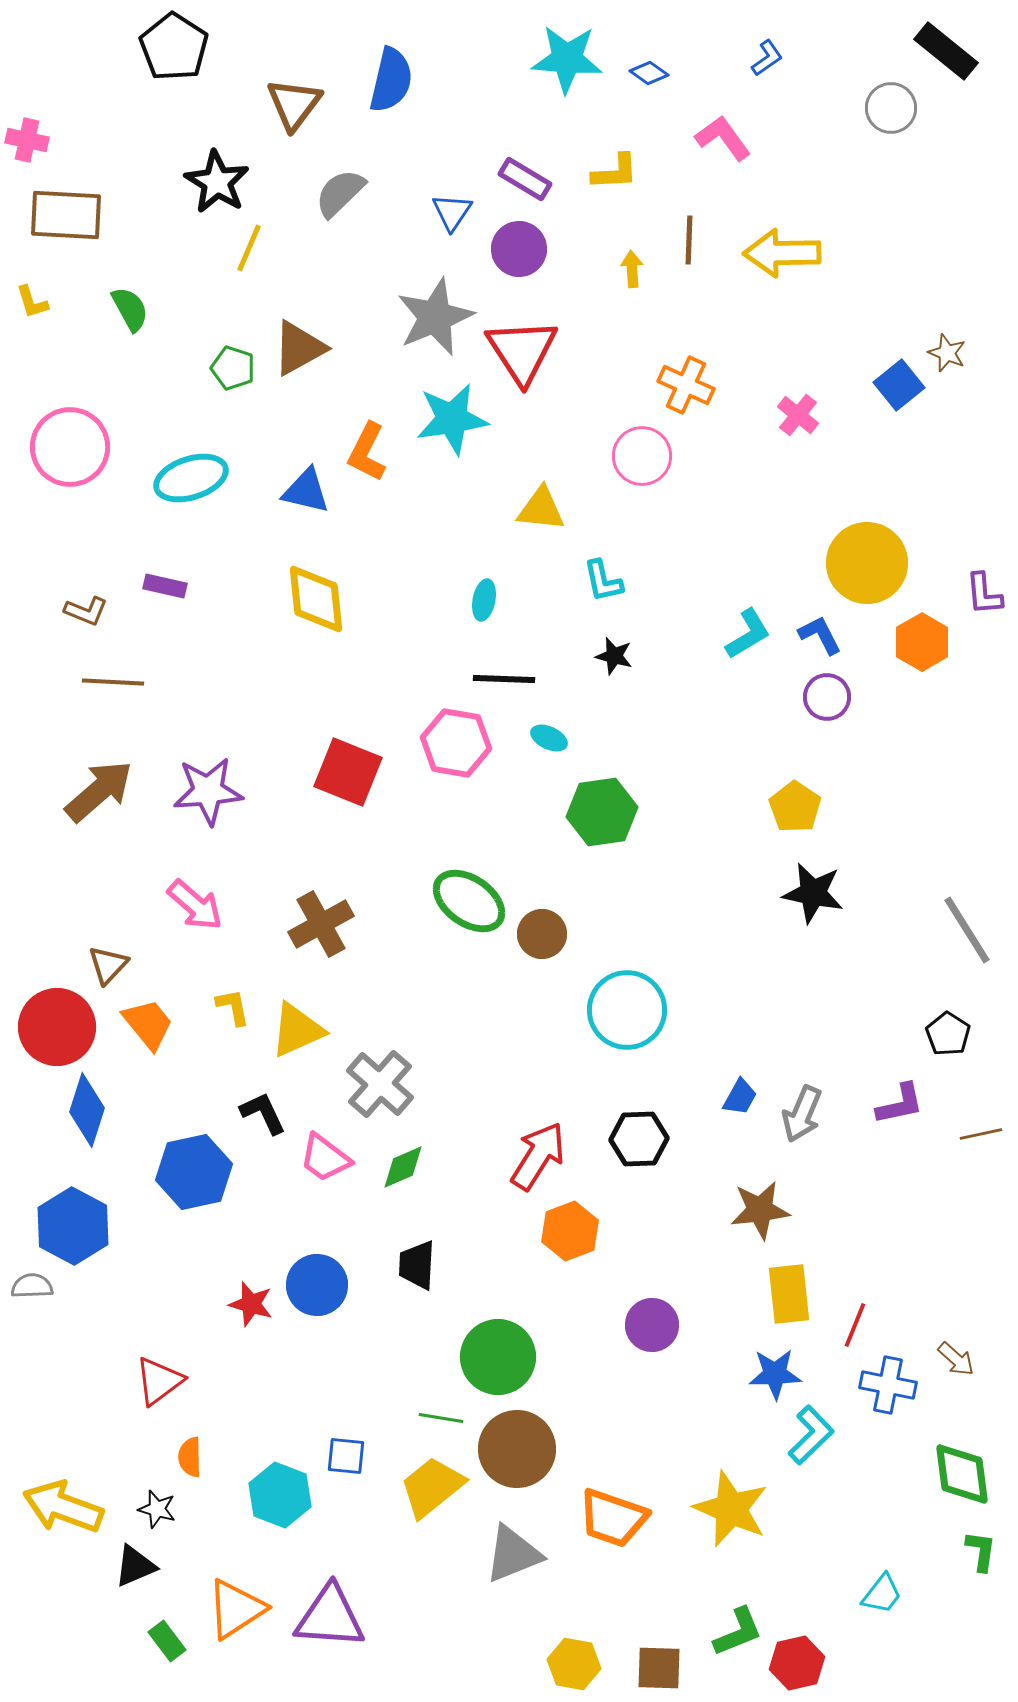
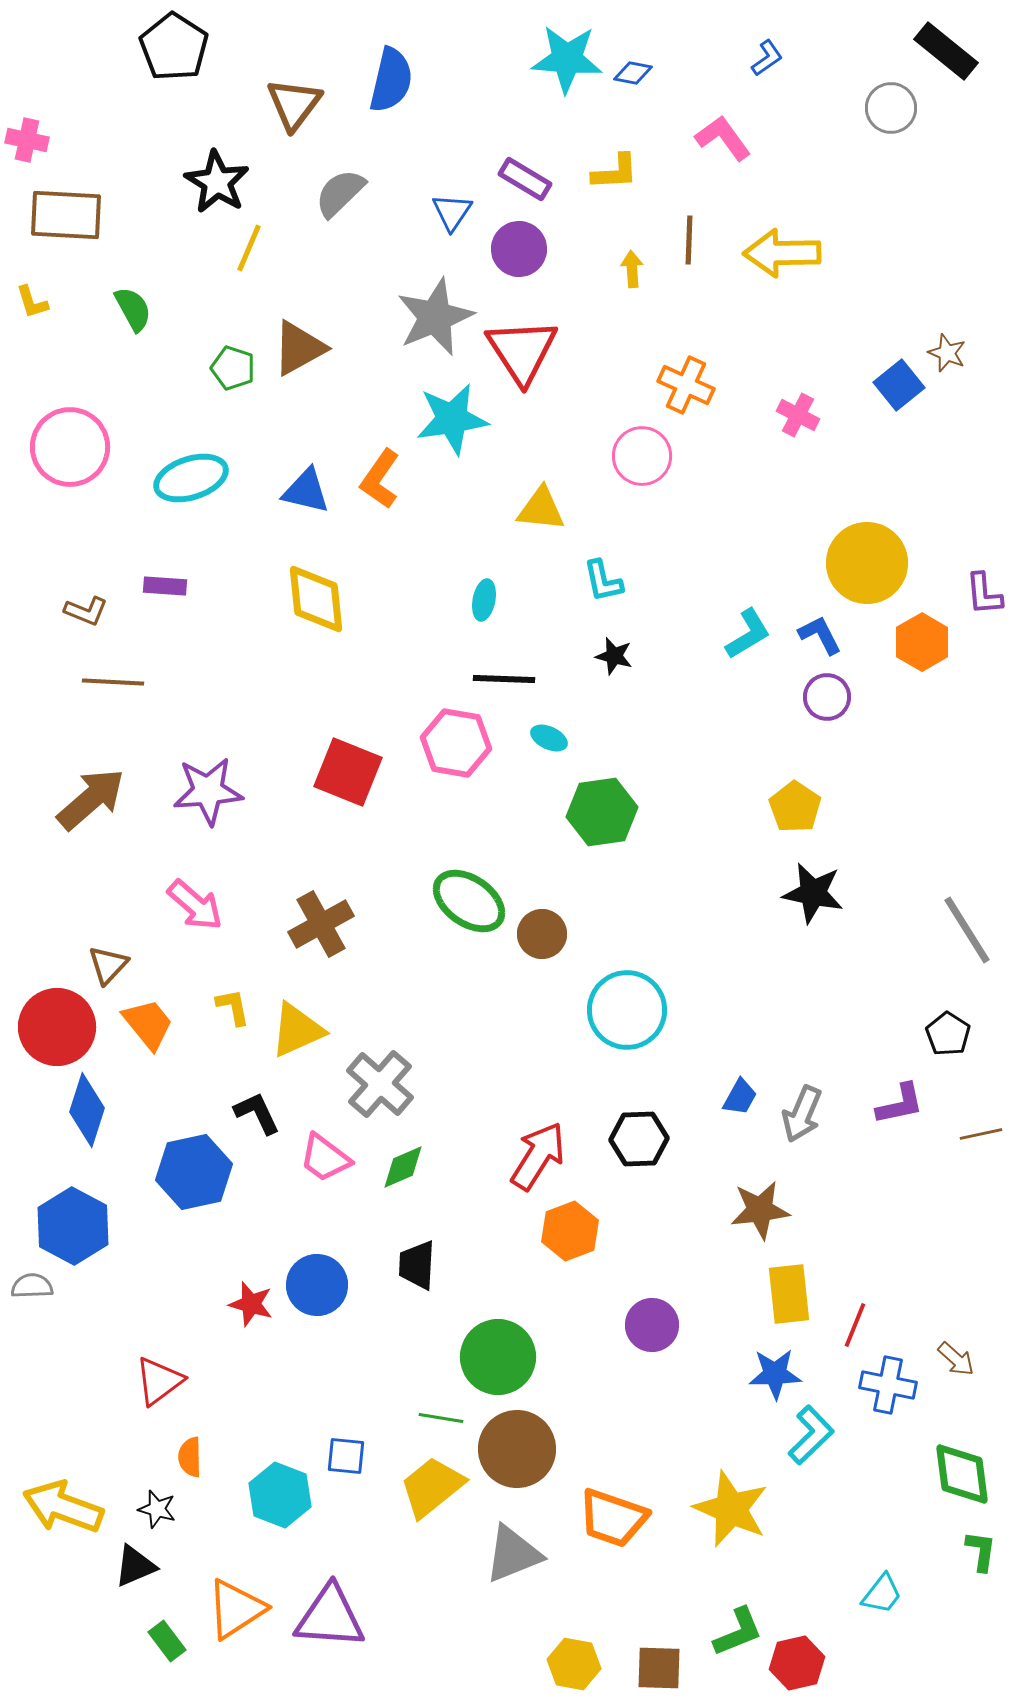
blue diamond at (649, 73): moved 16 px left; rotated 24 degrees counterclockwise
green semicircle at (130, 309): moved 3 px right
pink cross at (798, 415): rotated 12 degrees counterclockwise
orange L-shape at (367, 452): moved 13 px right, 27 px down; rotated 8 degrees clockwise
purple rectangle at (165, 586): rotated 9 degrees counterclockwise
brown arrow at (99, 791): moved 8 px left, 8 px down
black L-shape at (263, 1113): moved 6 px left
